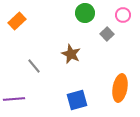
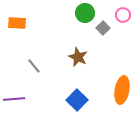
orange rectangle: moved 2 px down; rotated 48 degrees clockwise
gray square: moved 4 px left, 6 px up
brown star: moved 7 px right, 3 px down
orange ellipse: moved 2 px right, 2 px down
blue square: rotated 30 degrees counterclockwise
